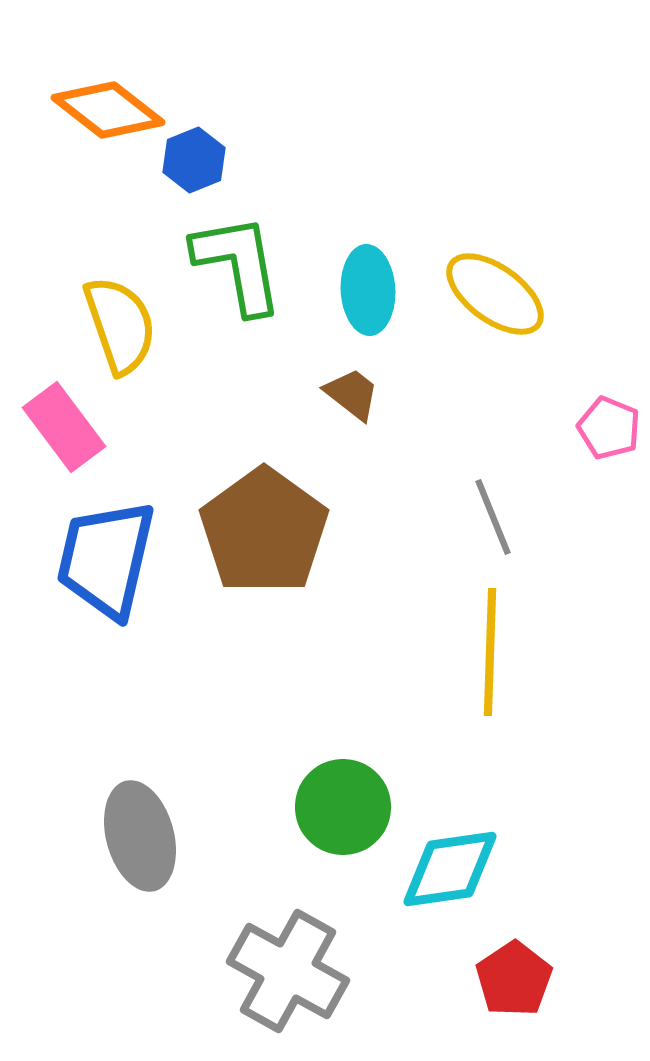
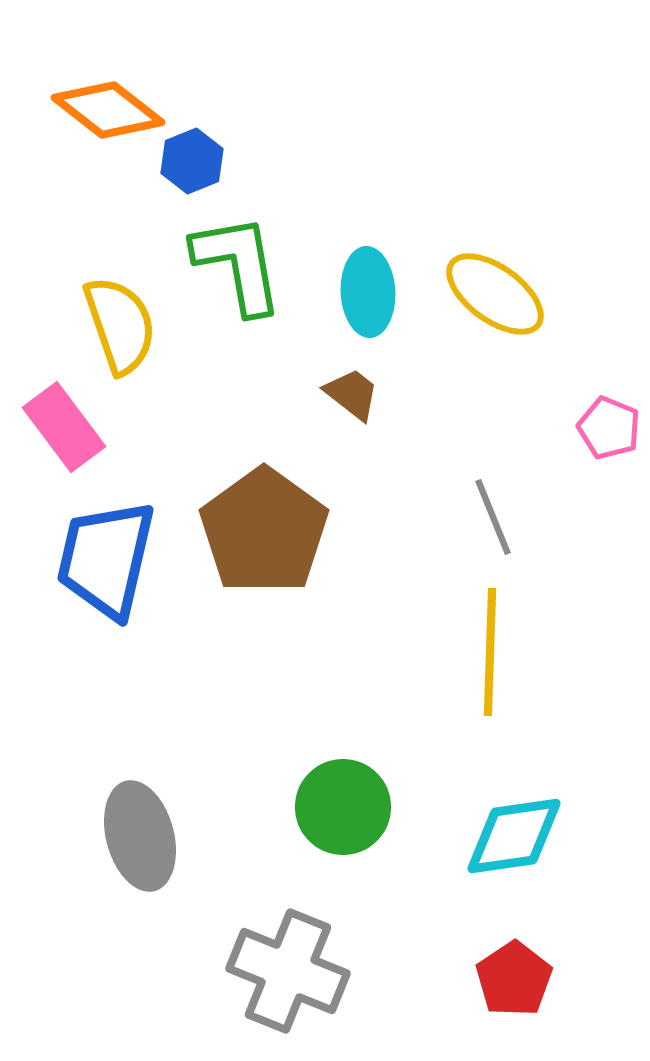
blue hexagon: moved 2 px left, 1 px down
cyan ellipse: moved 2 px down
cyan diamond: moved 64 px right, 33 px up
gray cross: rotated 7 degrees counterclockwise
